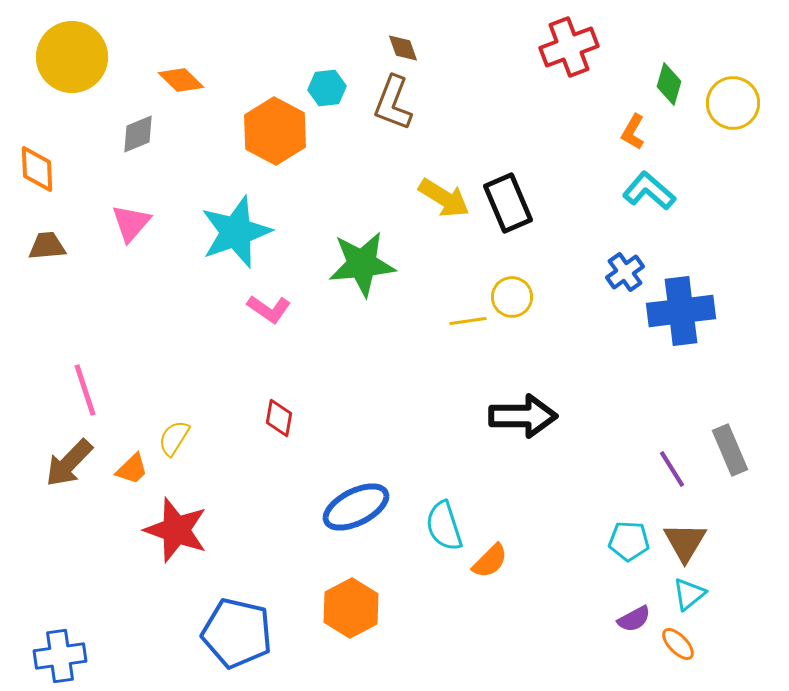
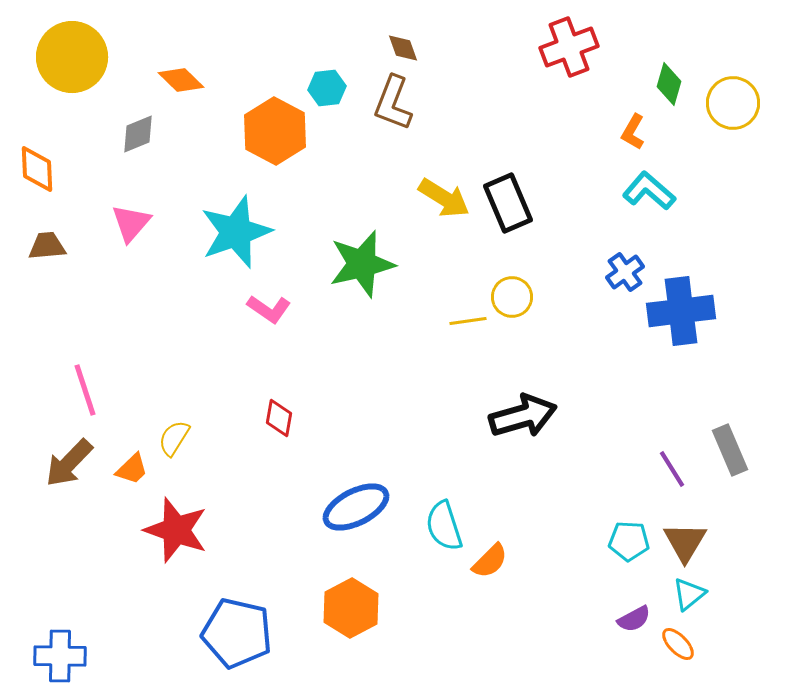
green star at (362, 264): rotated 8 degrees counterclockwise
black arrow at (523, 416): rotated 16 degrees counterclockwise
blue cross at (60, 656): rotated 9 degrees clockwise
